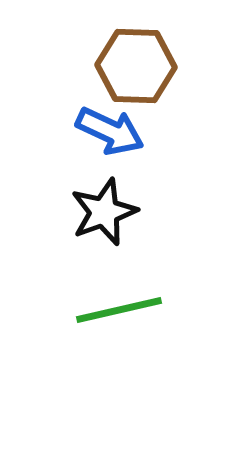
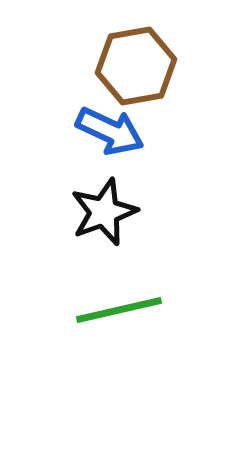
brown hexagon: rotated 12 degrees counterclockwise
